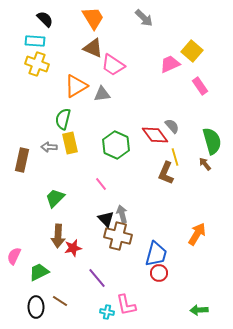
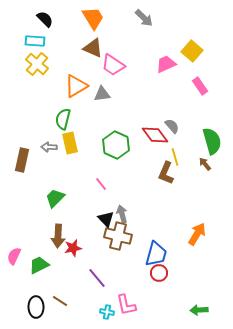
yellow cross at (37, 64): rotated 20 degrees clockwise
pink trapezoid at (170, 64): moved 4 px left
green trapezoid at (39, 272): moved 7 px up
